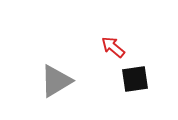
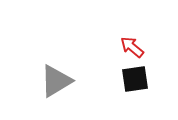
red arrow: moved 19 px right
